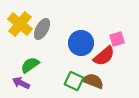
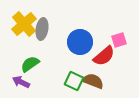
yellow cross: moved 4 px right; rotated 10 degrees clockwise
gray ellipse: rotated 20 degrees counterclockwise
pink square: moved 2 px right, 1 px down
blue circle: moved 1 px left, 1 px up
green semicircle: moved 1 px up
purple arrow: moved 1 px up
